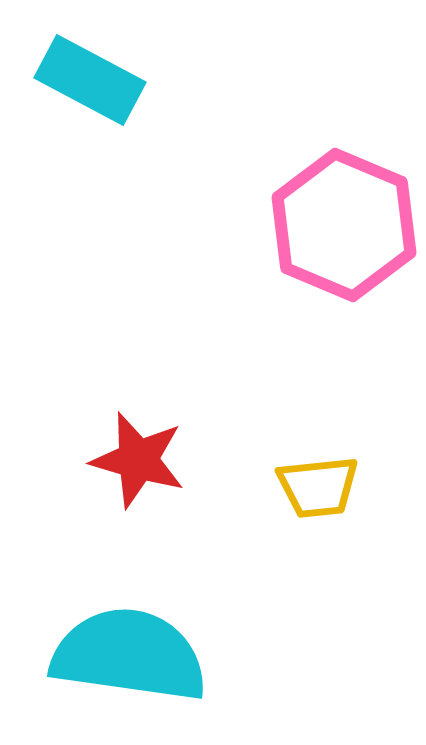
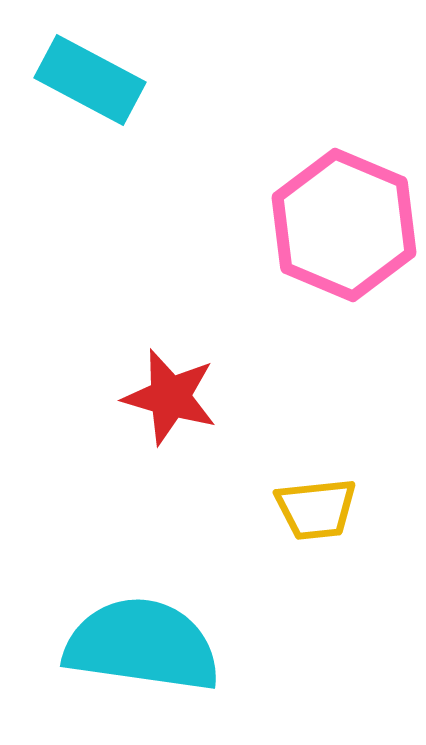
red star: moved 32 px right, 63 px up
yellow trapezoid: moved 2 px left, 22 px down
cyan semicircle: moved 13 px right, 10 px up
